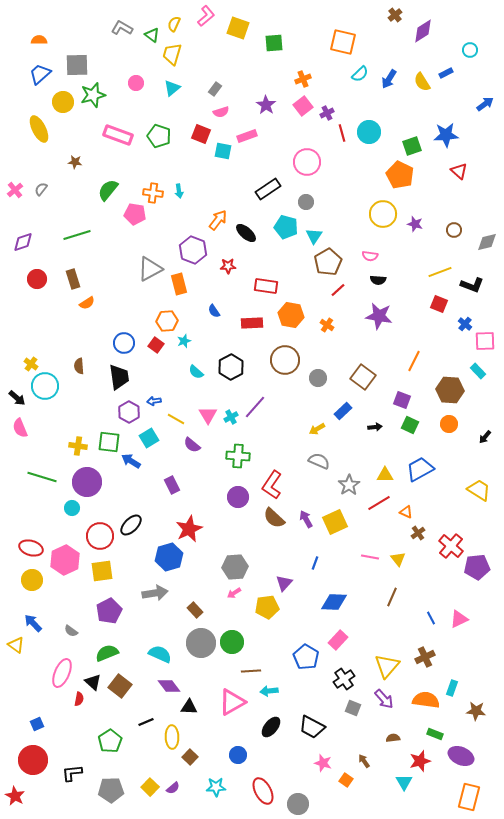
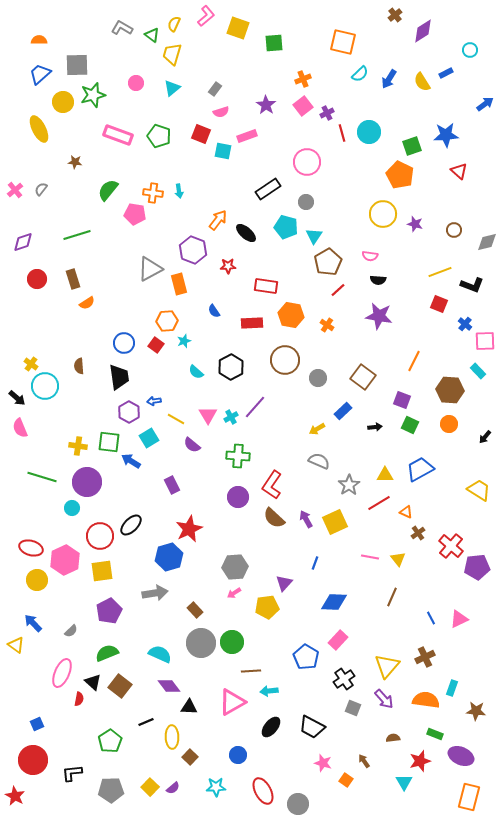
yellow circle at (32, 580): moved 5 px right
gray semicircle at (71, 631): rotated 80 degrees counterclockwise
